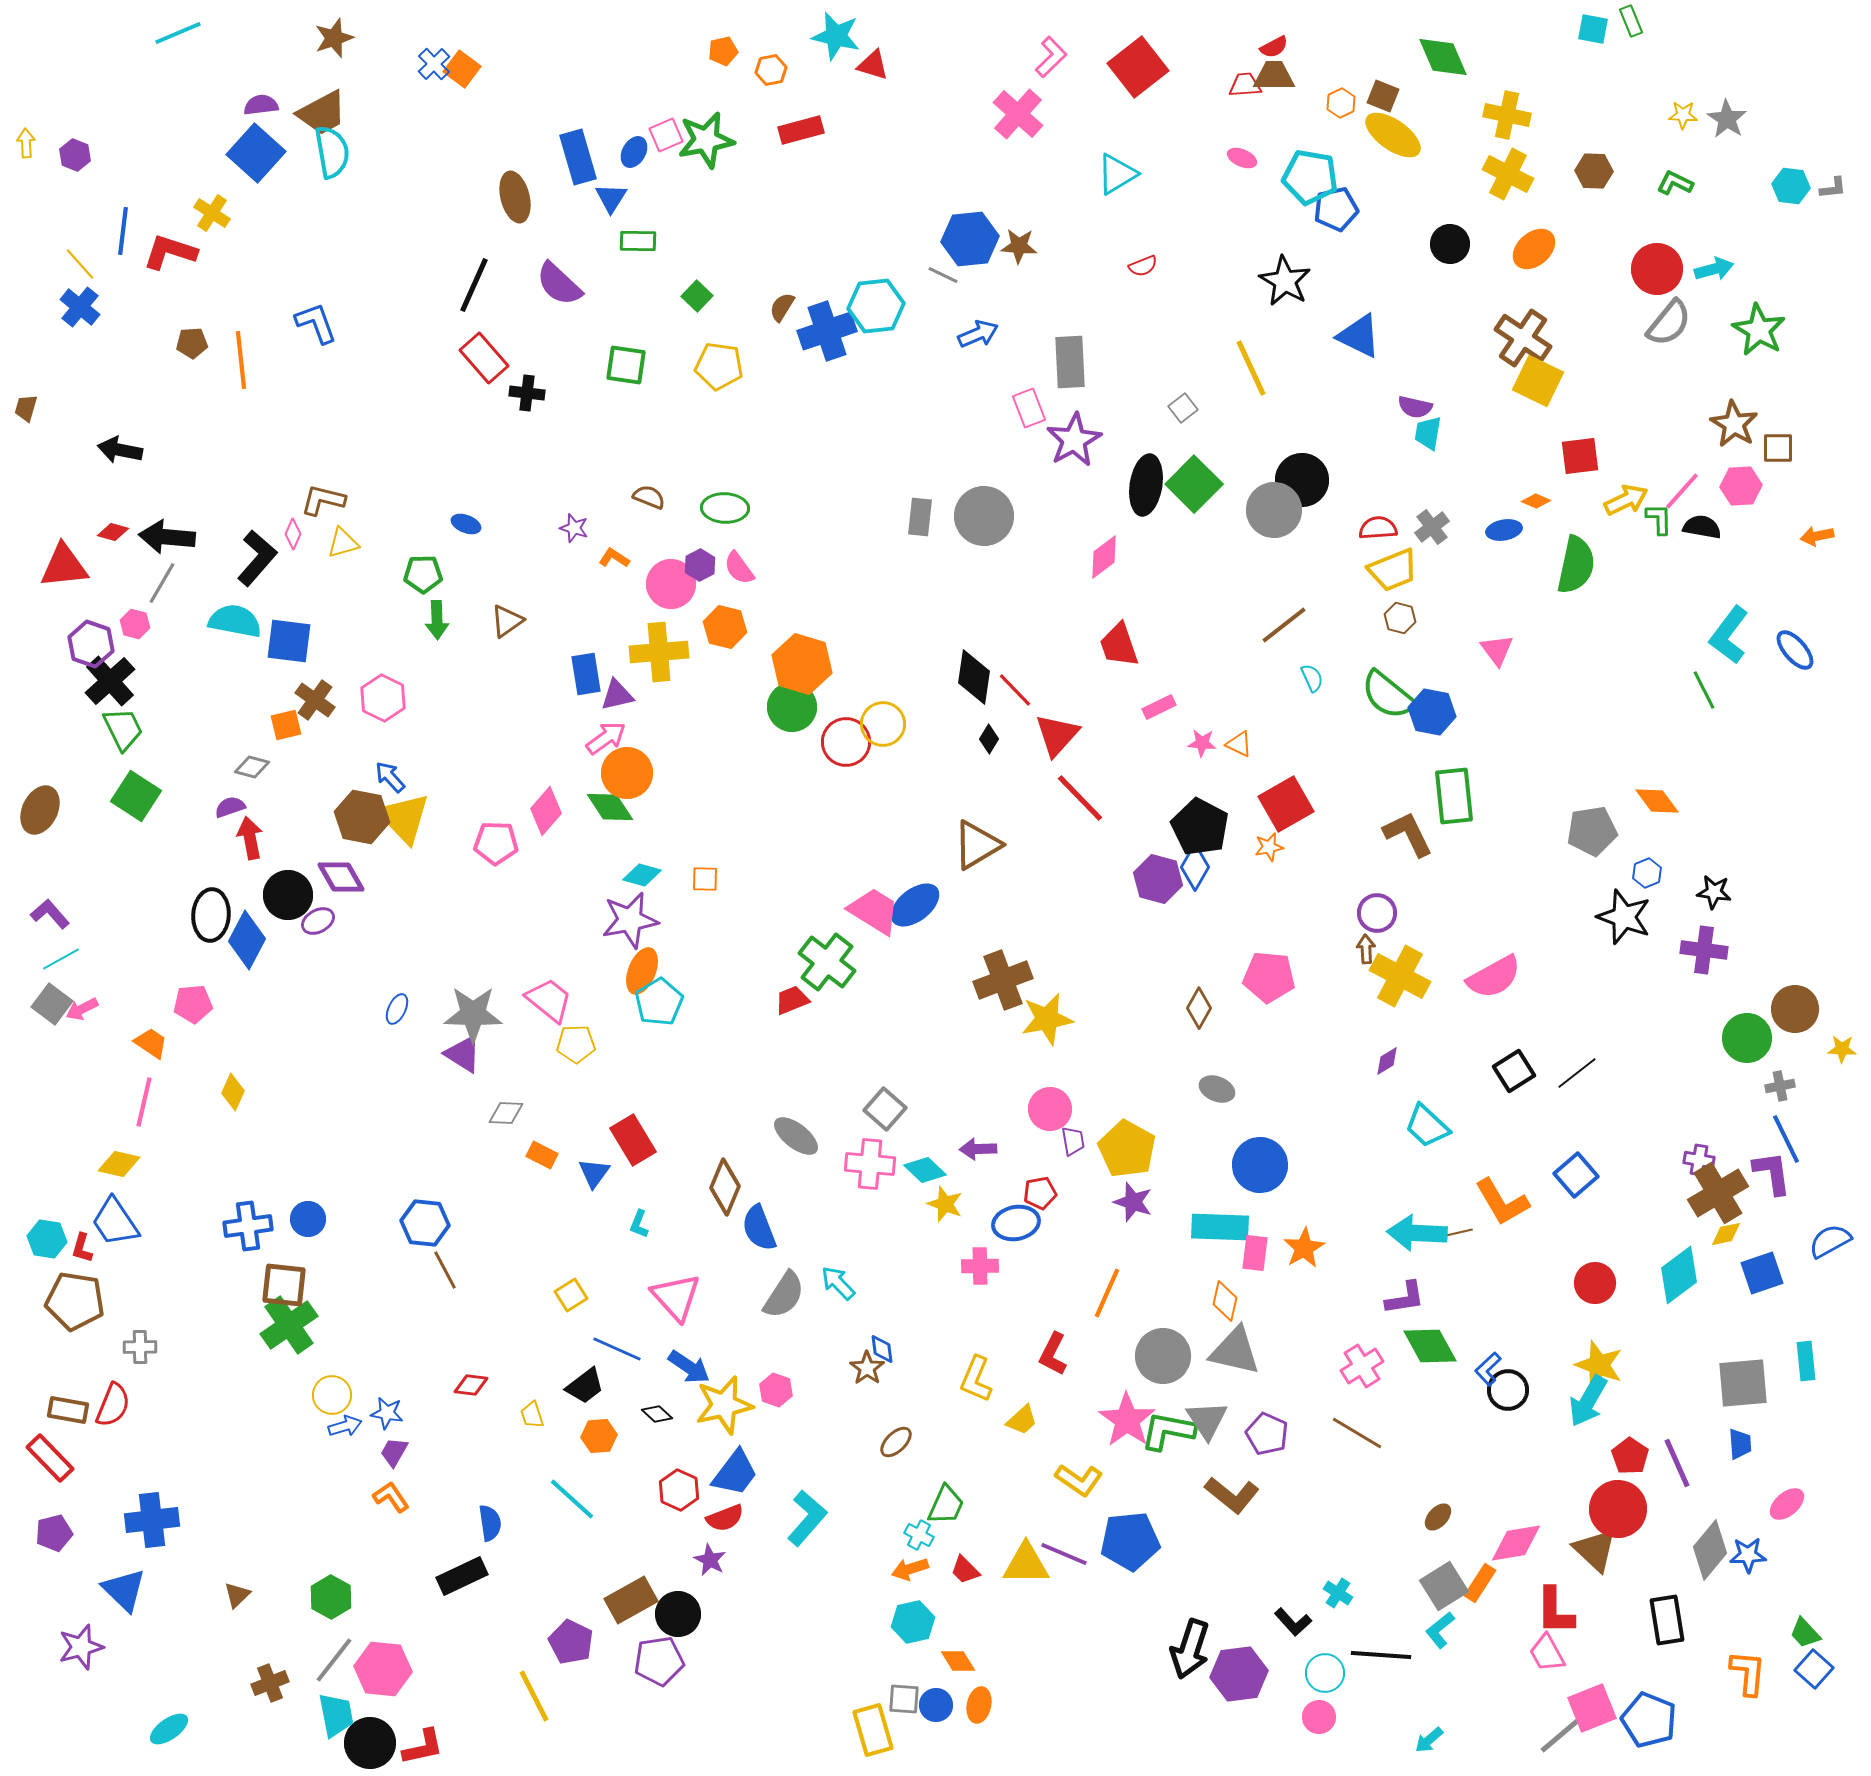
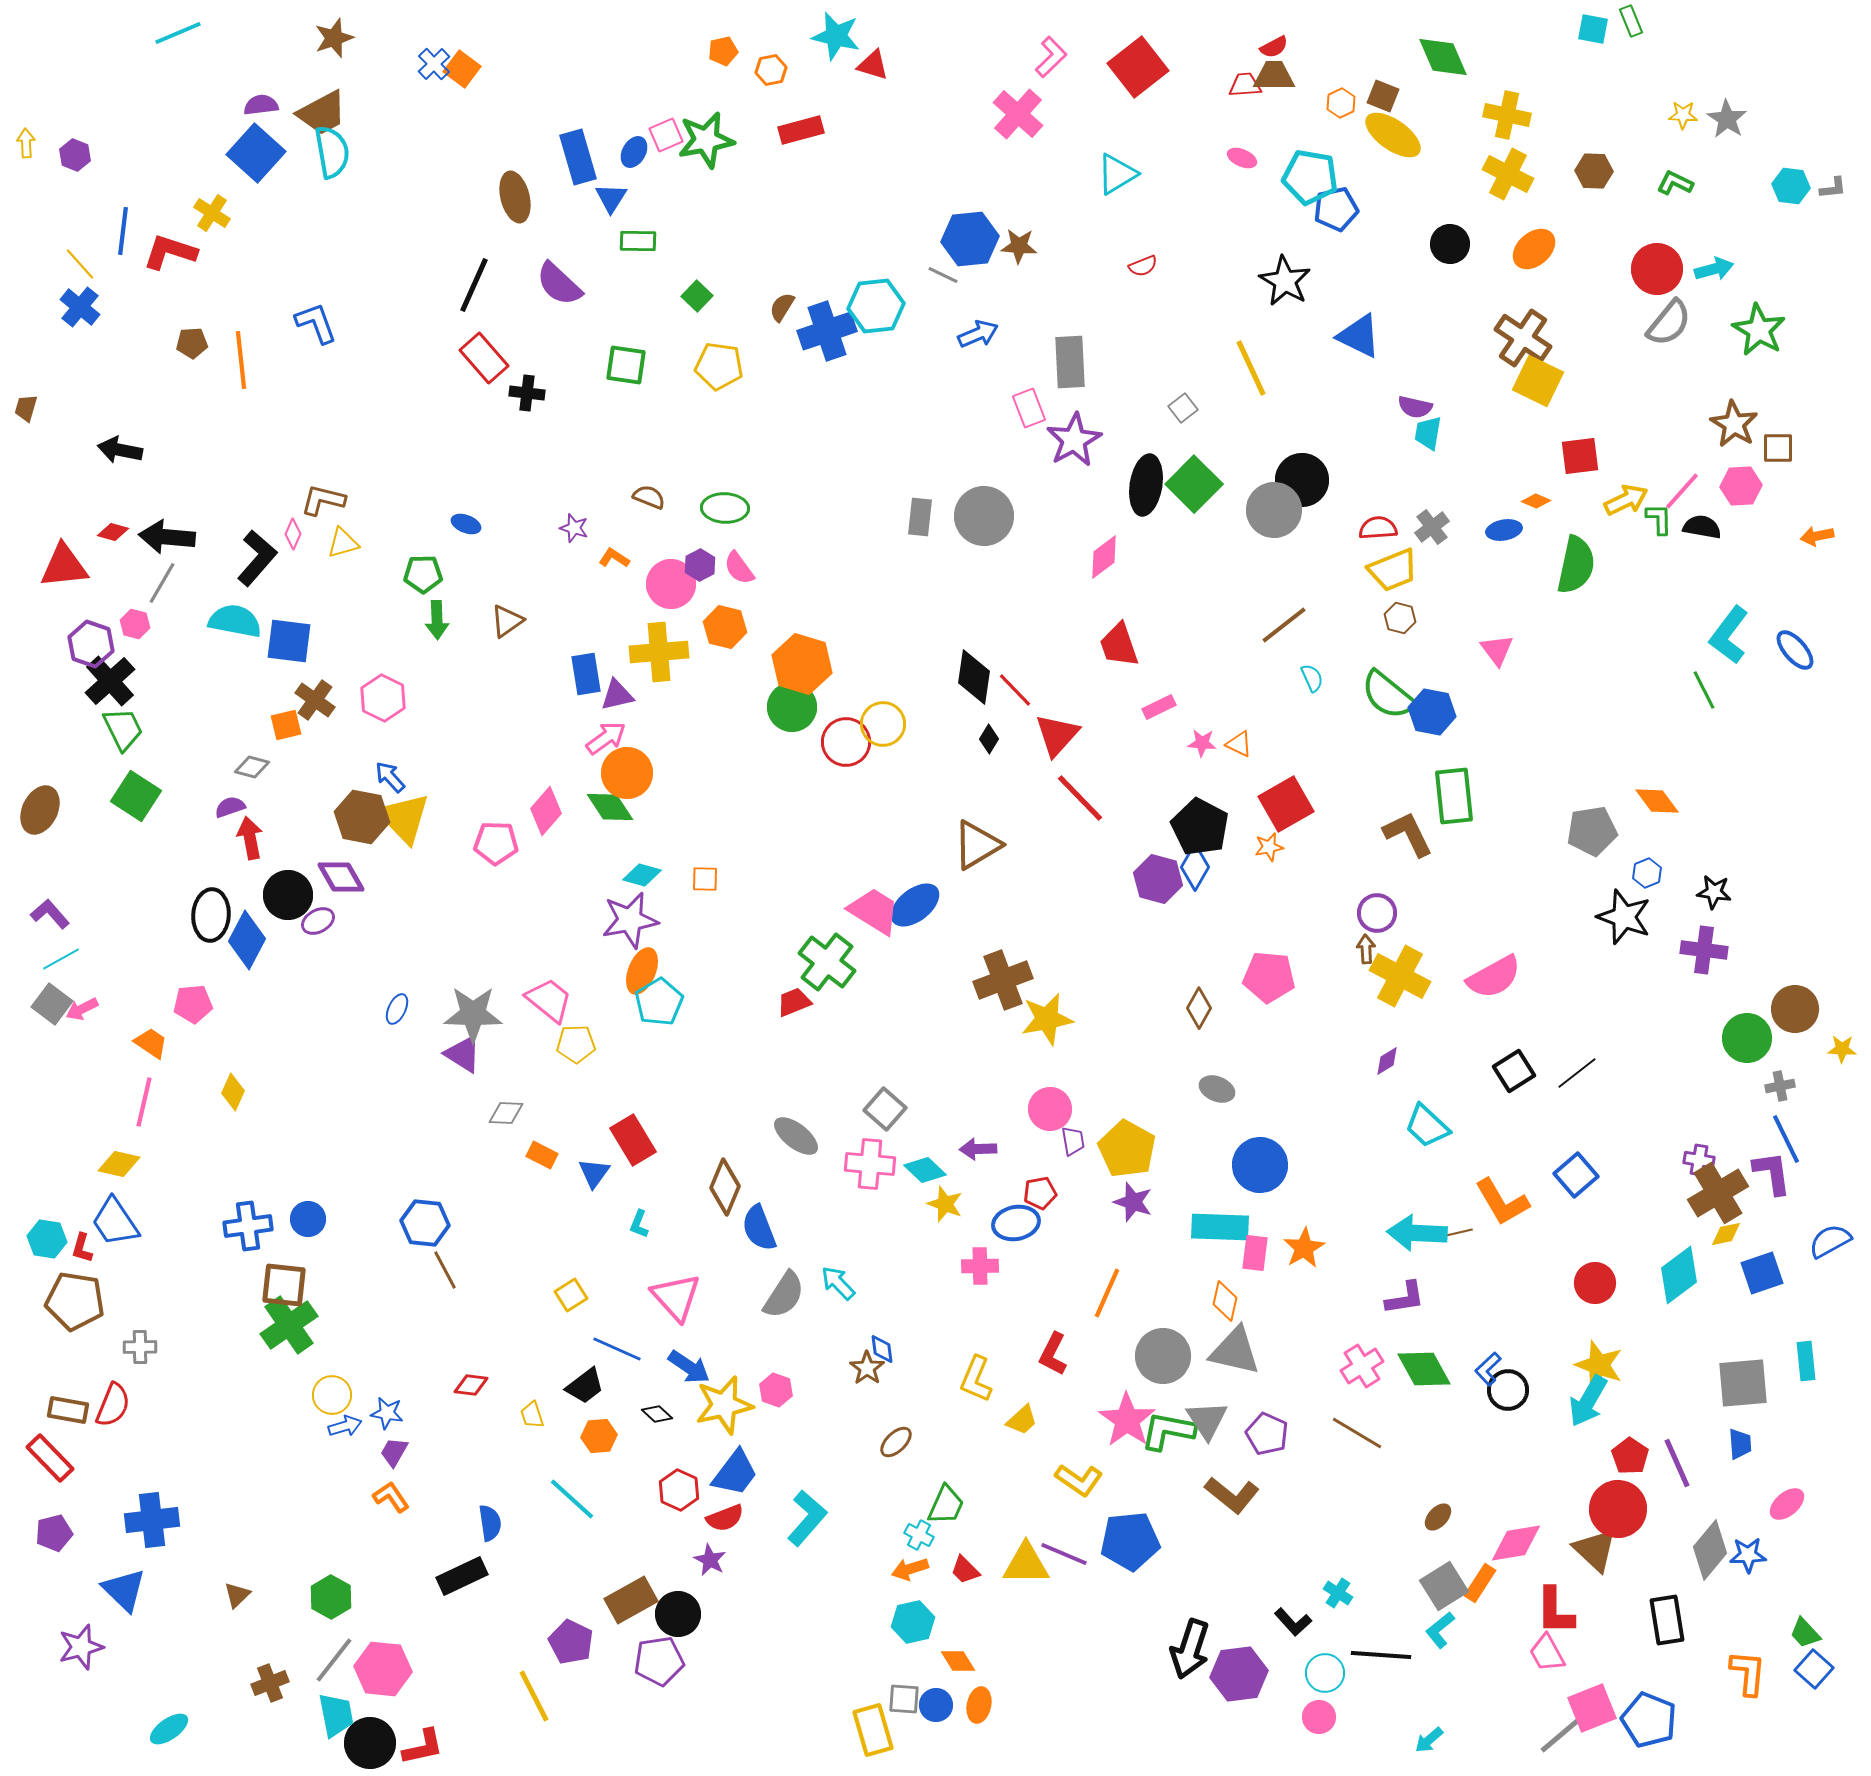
red trapezoid at (792, 1000): moved 2 px right, 2 px down
green diamond at (1430, 1346): moved 6 px left, 23 px down
